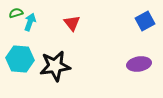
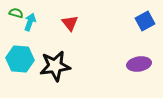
green semicircle: rotated 32 degrees clockwise
red triangle: moved 2 px left
